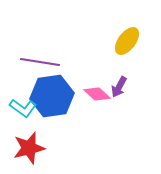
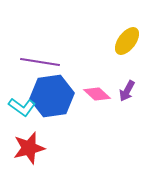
purple arrow: moved 8 px right, 4 px down
cyan L-shape: moved 1 px left, 1 px up
